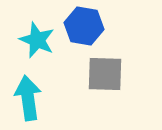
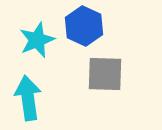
blue hexagon: rotated 15 degrees clockwise
cyan star: rotated 27 degrees clockwise
